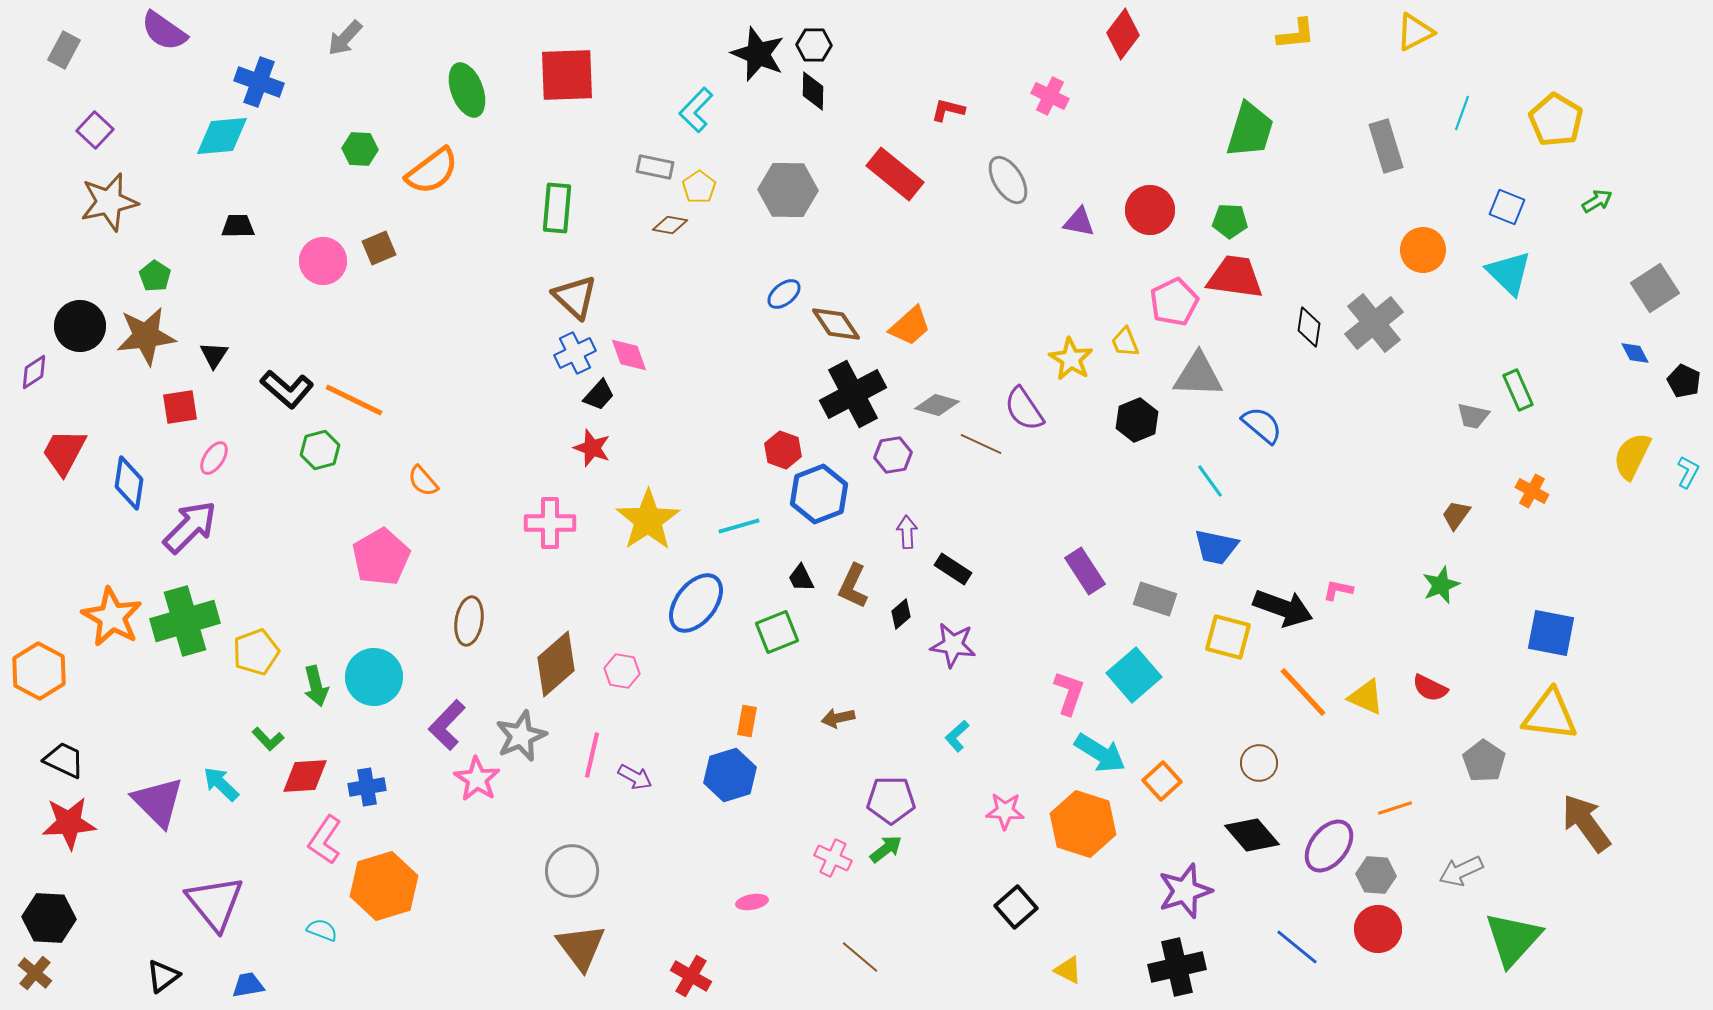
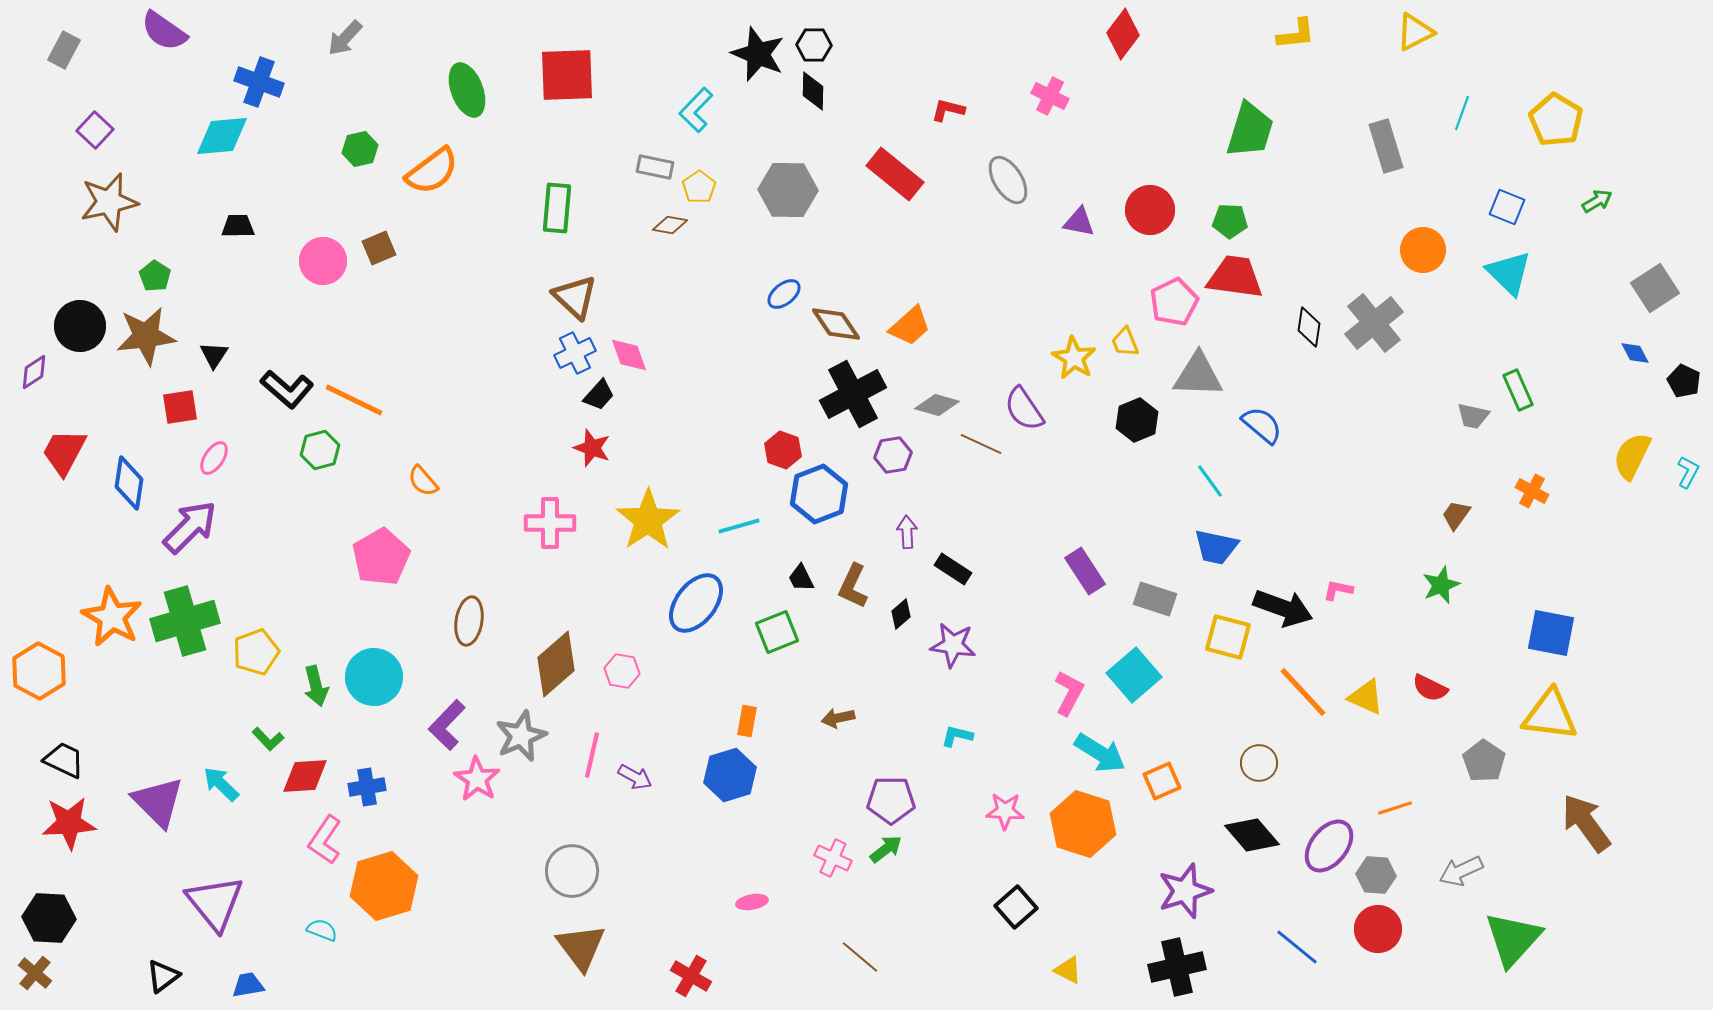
green hexagon at (360, 149): rotated 16 degrees counterclockwise
yellow star at (1071, 359): moved 3 px right, 1 px up
pink L-shape at (1069, 693): rotated 9 degrees clockwise
cyan L-shape at (957, 736): rotated 56 degrees clockwise
orange square at (1162, 781): rotated 18 degrees clockwise
